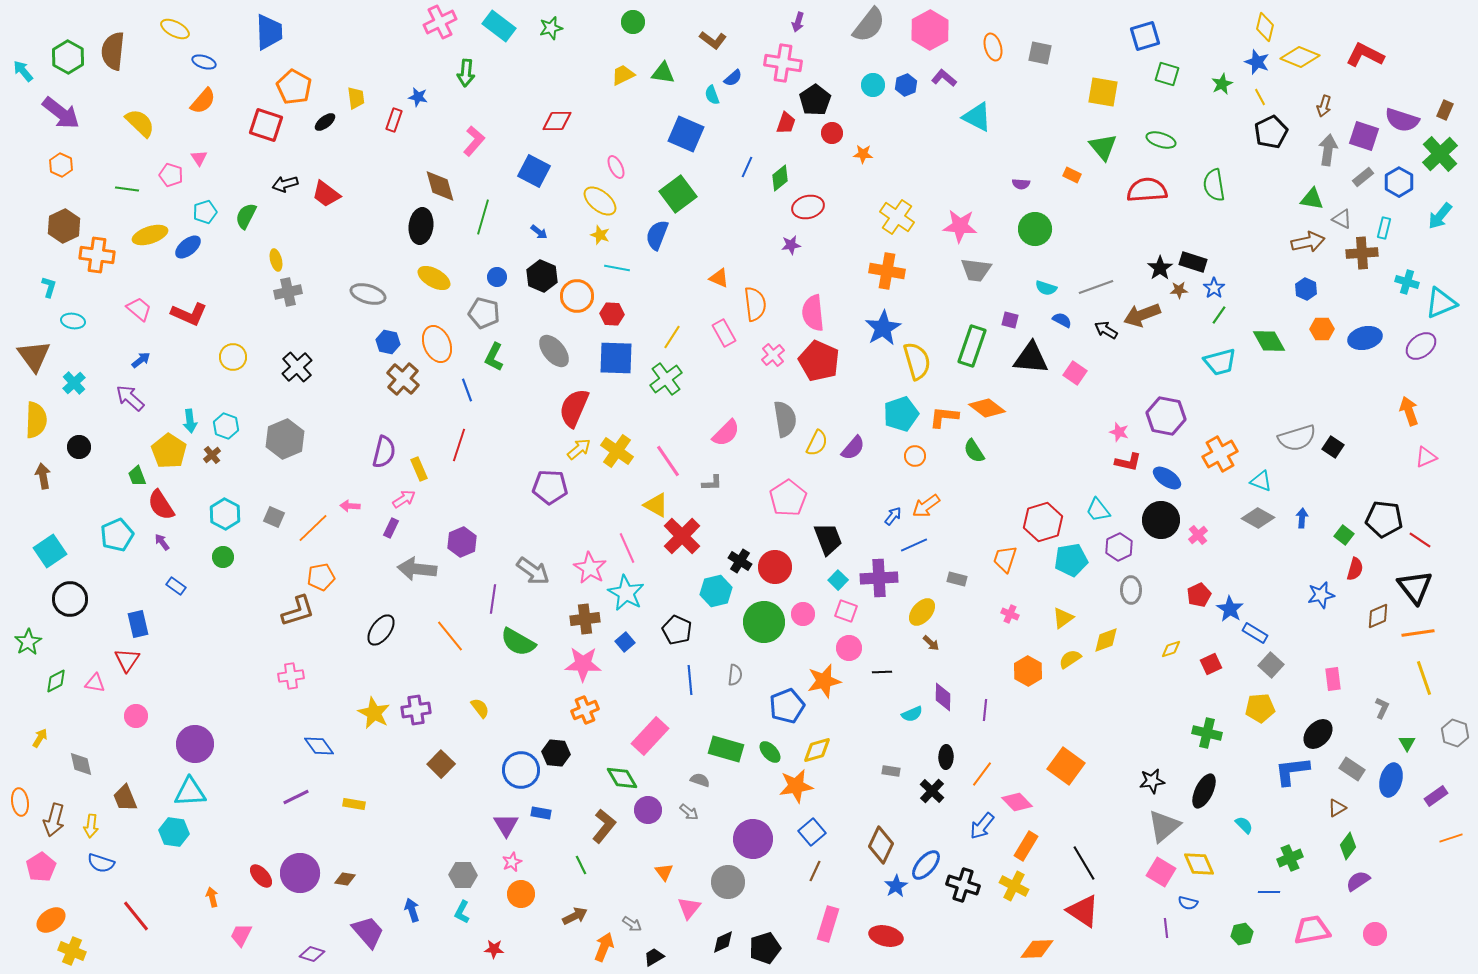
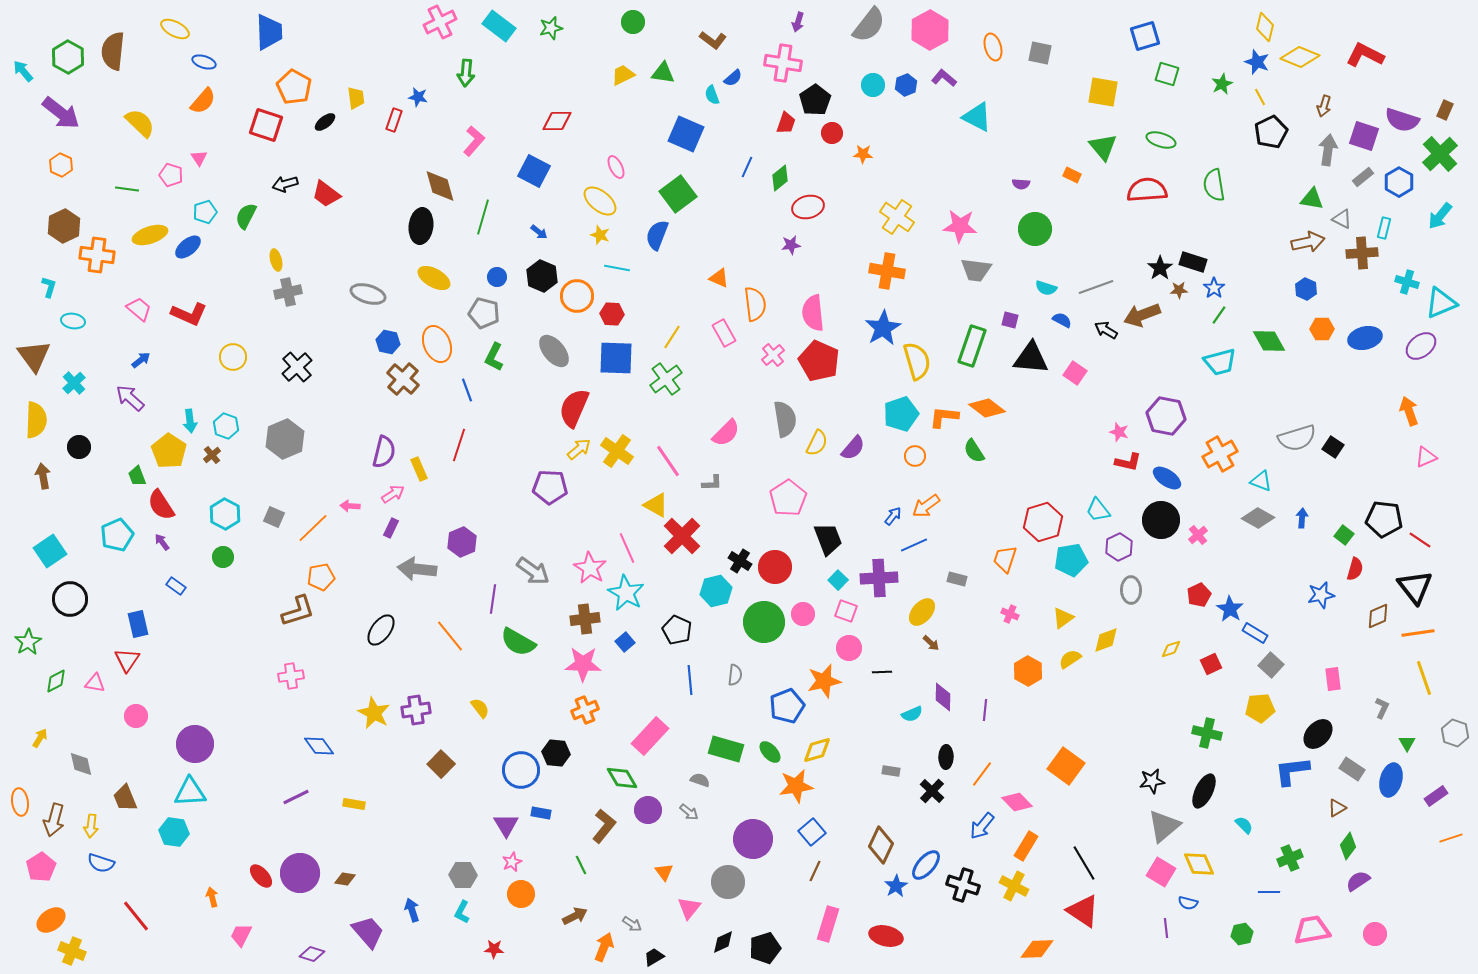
pink arrow at (404, 499): moved 11 px left, 5 px up
